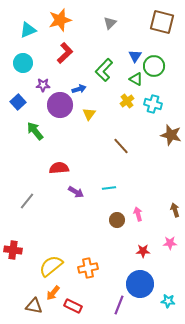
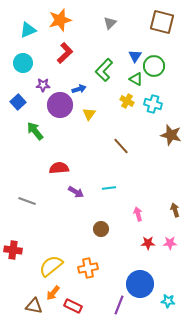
yellow cross: rotated 24 degrees counterclockwise
gray line: rotated 72 degrees clockwise
brown circle: moved 16 px left, 9 px down
red star: moved 5 px right, 8 px up
